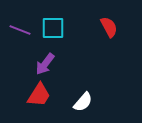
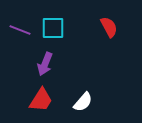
purple arrow: rotated 15 degrees counterclockwise
red trapezoid: moved 2 px right, 5 px down
